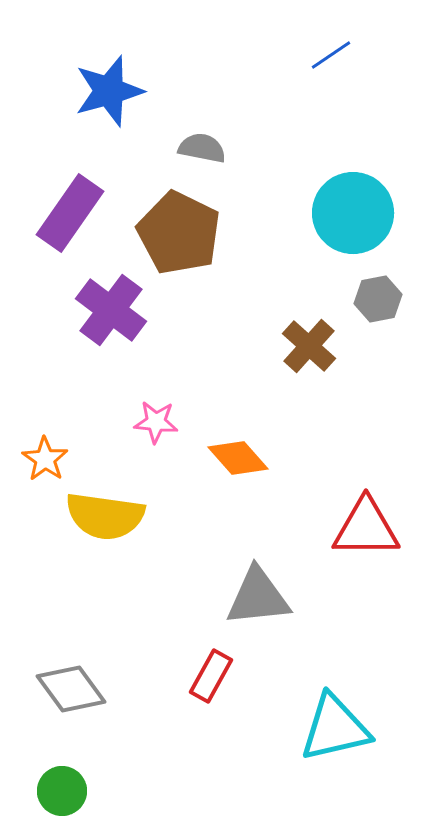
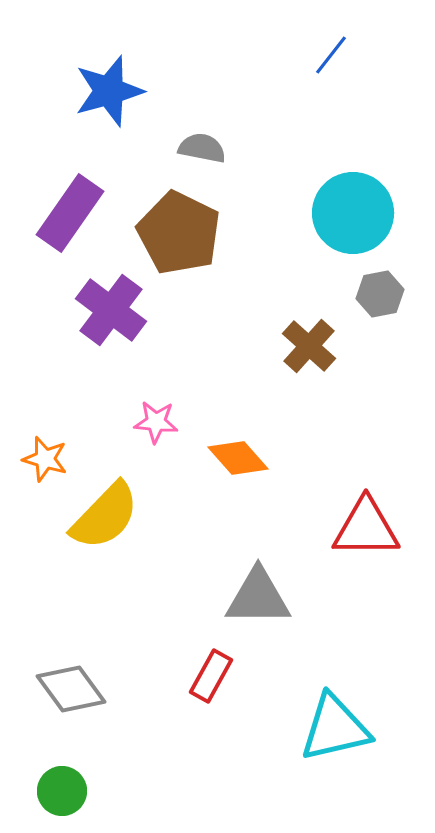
blue line: rotated 18 degrees counterclockwise
gray hexagon: moved 2 px right, 5 px up
orange star: rotated 18 degrees counterclockwise
yellow semicircle: rotated 54 degrees counterclockwise
gray triangle: rotated 6 degrees clockwise
